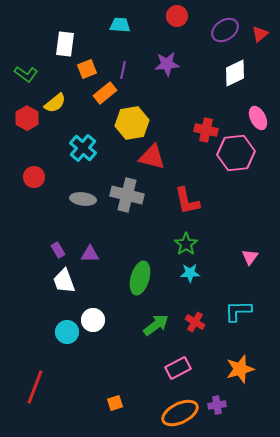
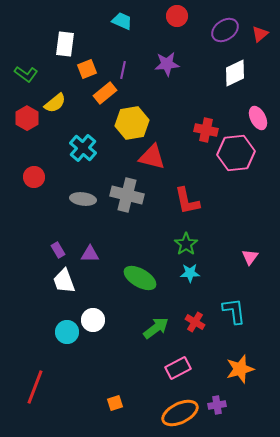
cyan trapezoid at (120, 25): moved 2 px right, 4 px up; rotated 20 degrees clockwise
green ellipse at (140, 278): rotated 76 degrees counterclockwise
cyan L-shape at (238, 311): moved 4 px left; rotated 84 degrees clockwise
green arrow at (156, 325): moved 3 px down
